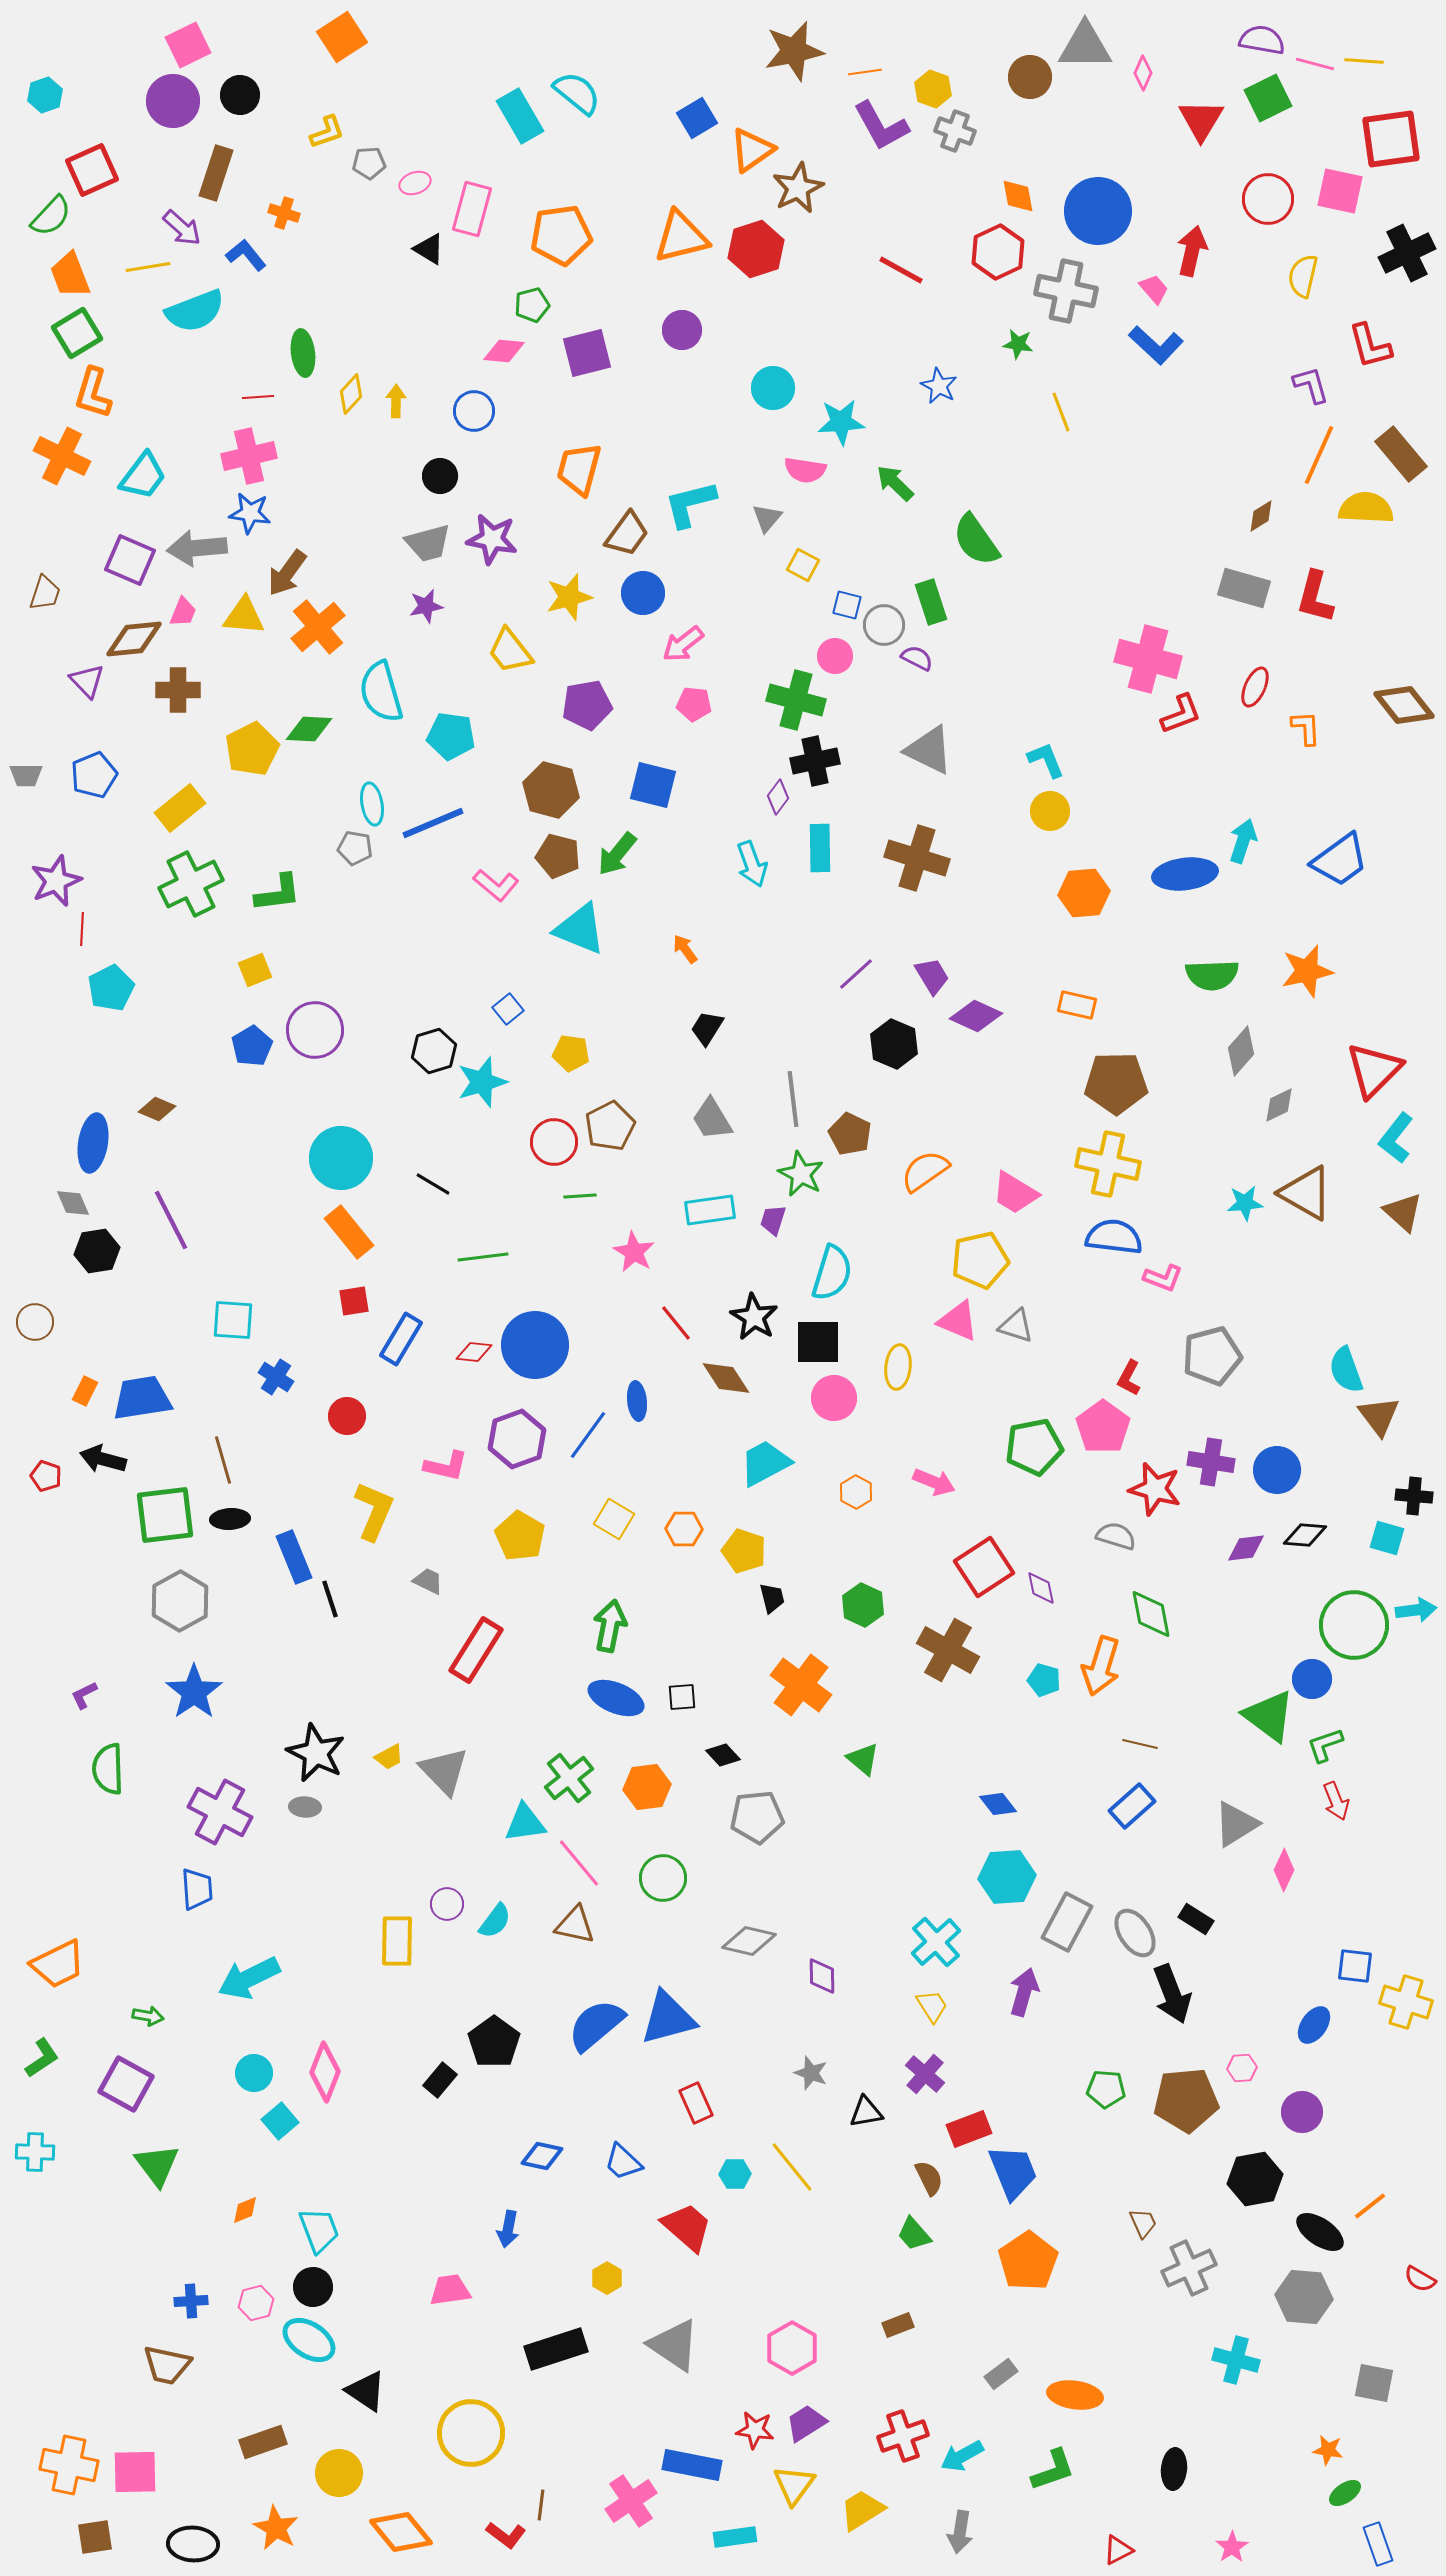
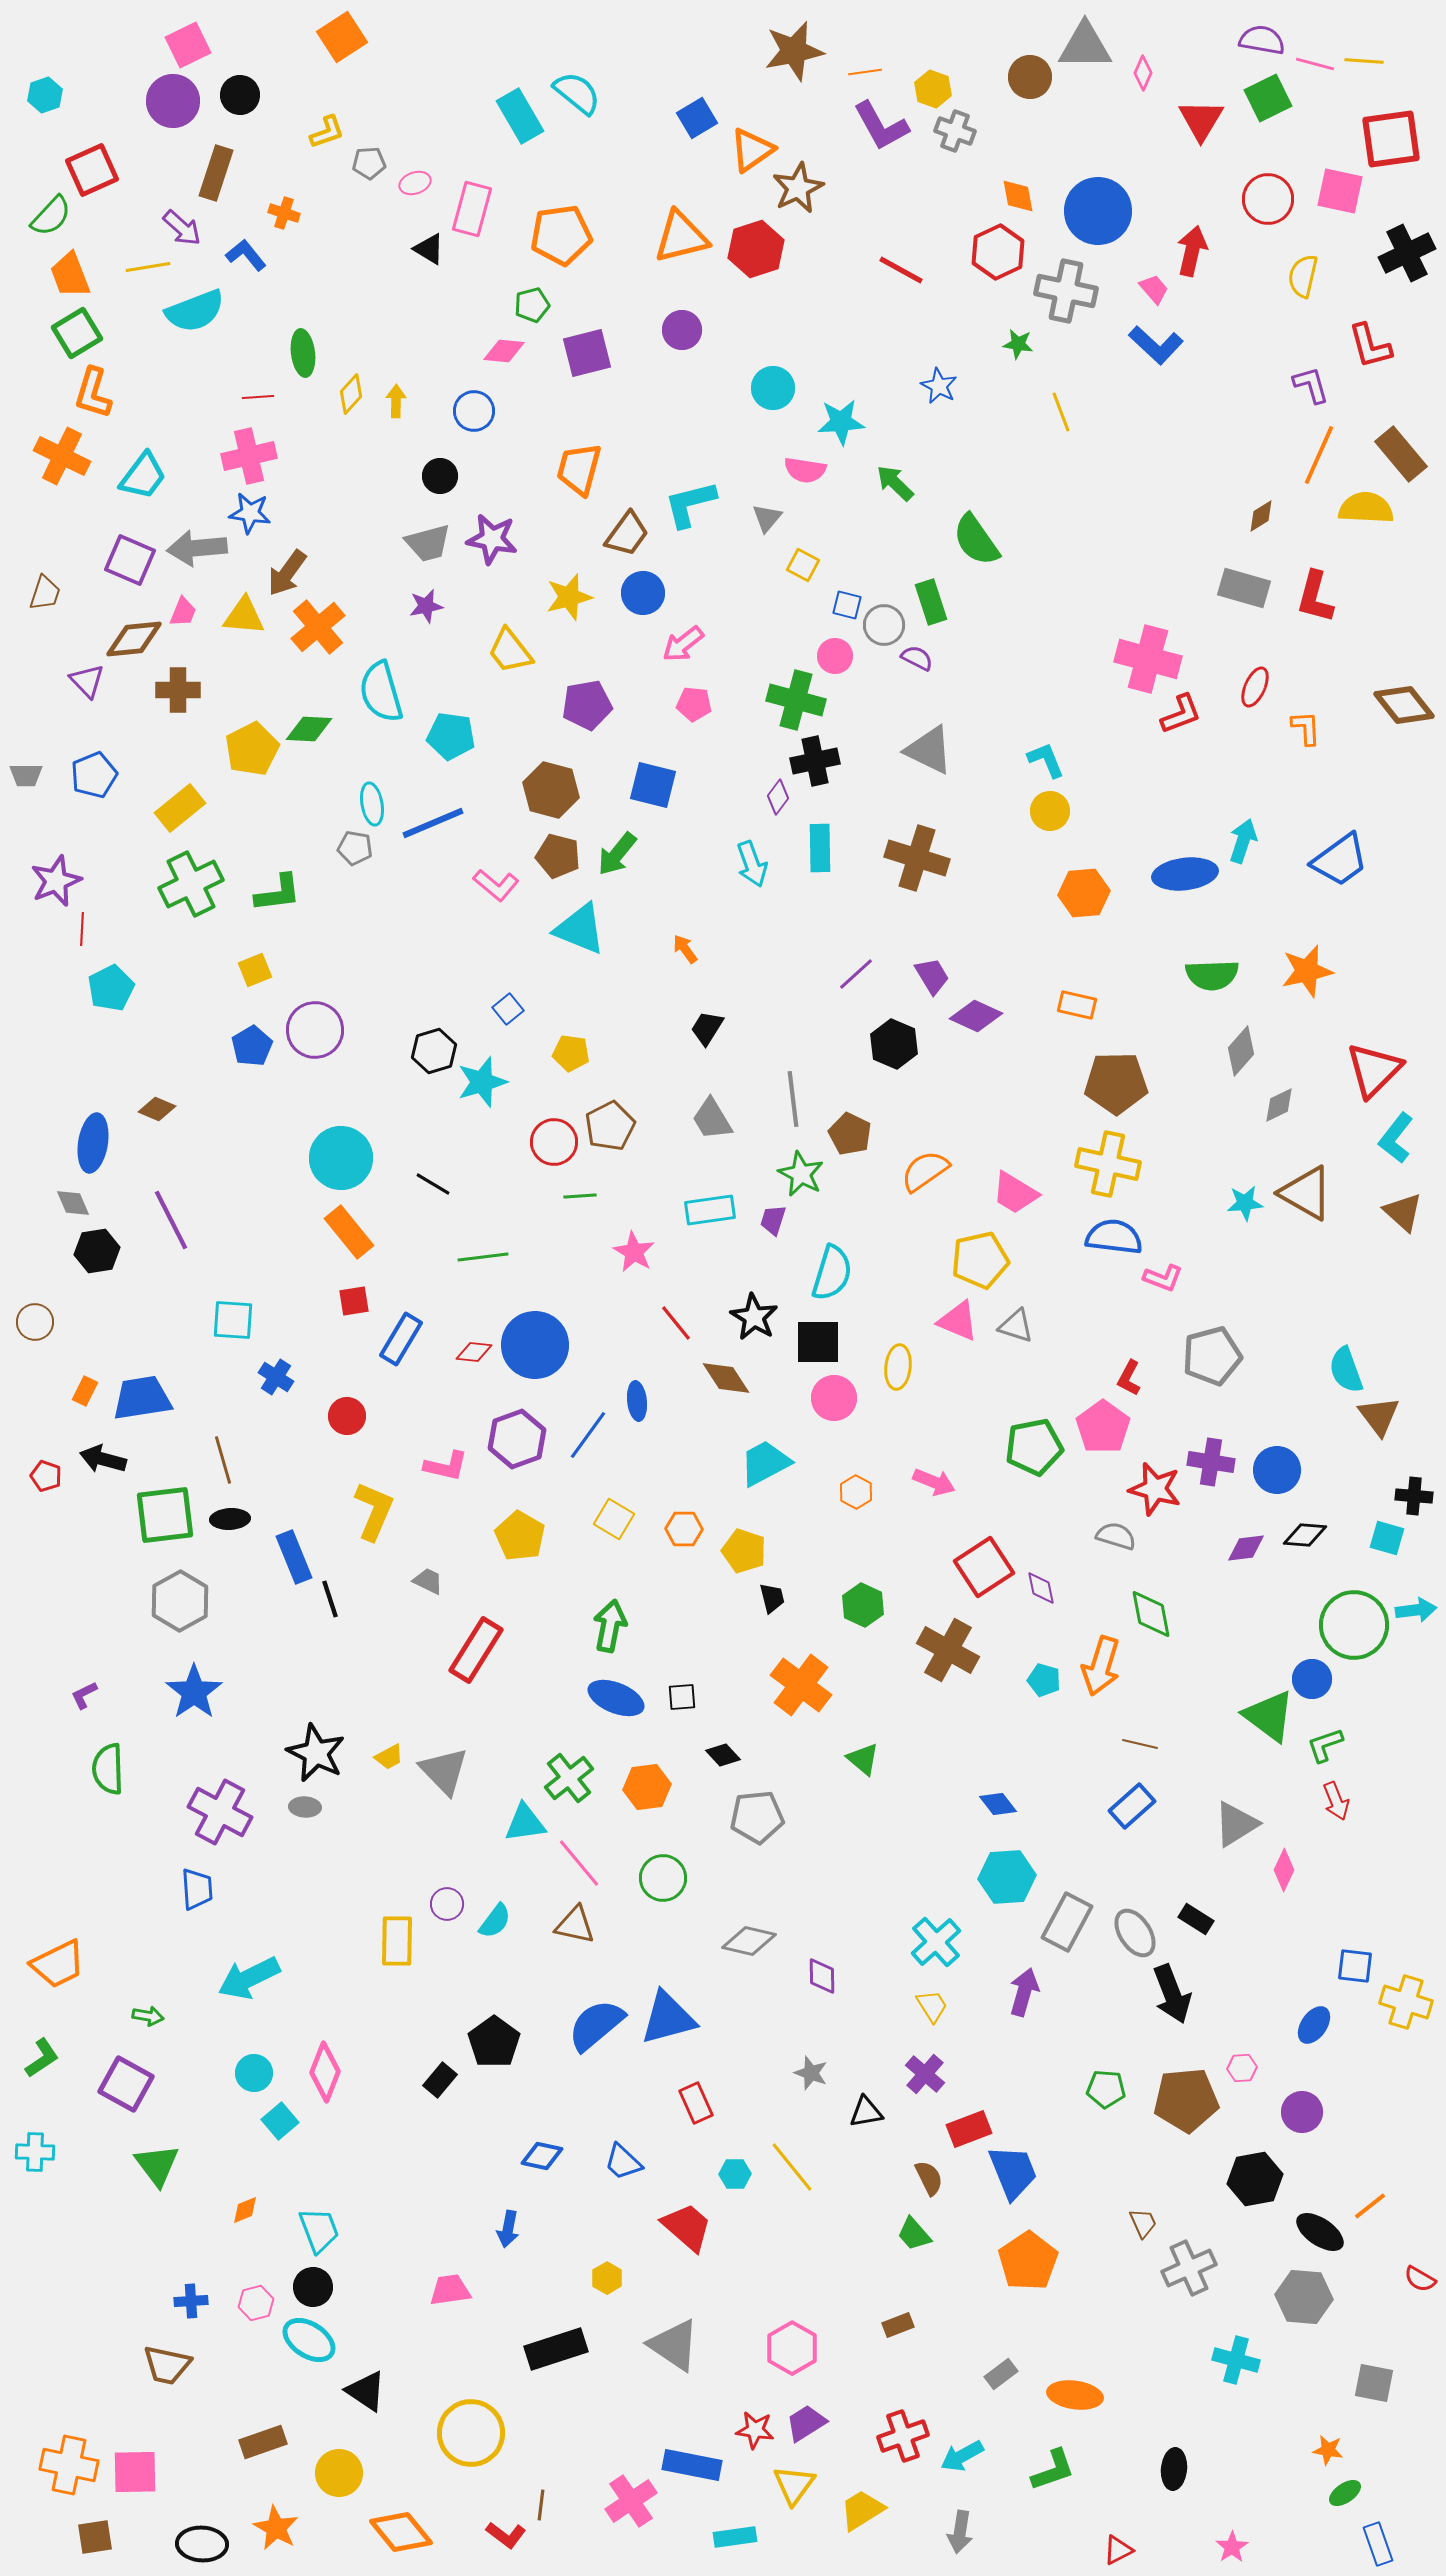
black ellipse at (193, 2544): moved 9 px right
